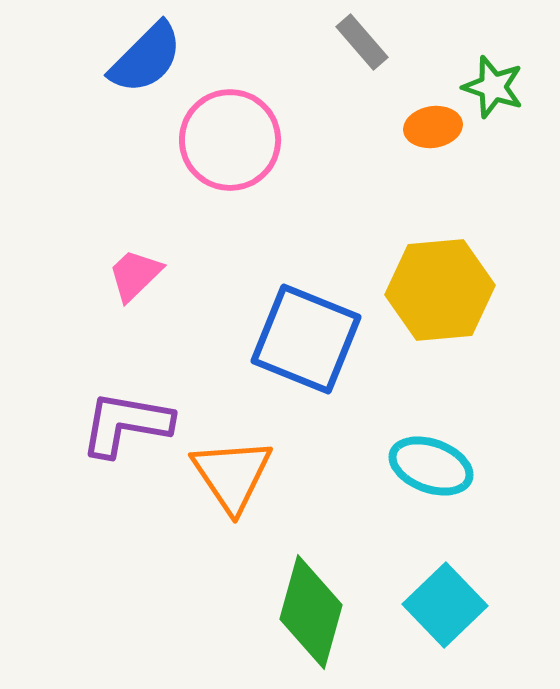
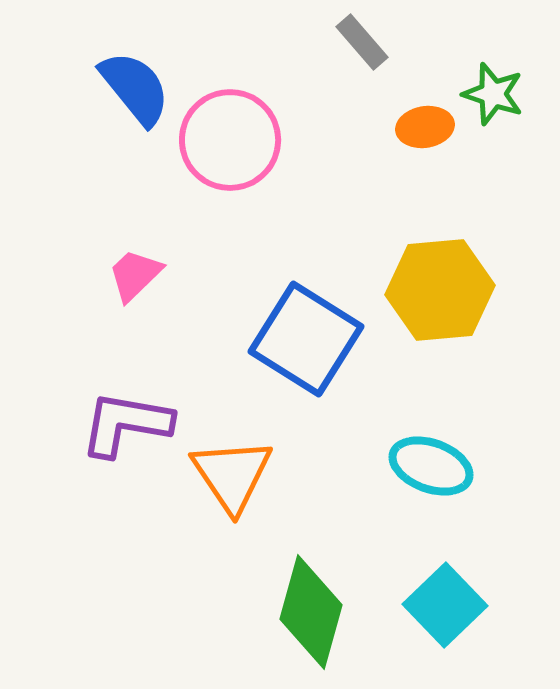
blue semicircle: moved 11 px left, 30 px down; rotated 84 degrees counterclockwise
green star: moved 7 px down
orange ellipse: moved 8 px left
blue square: rotated 10 degrees clockwise
